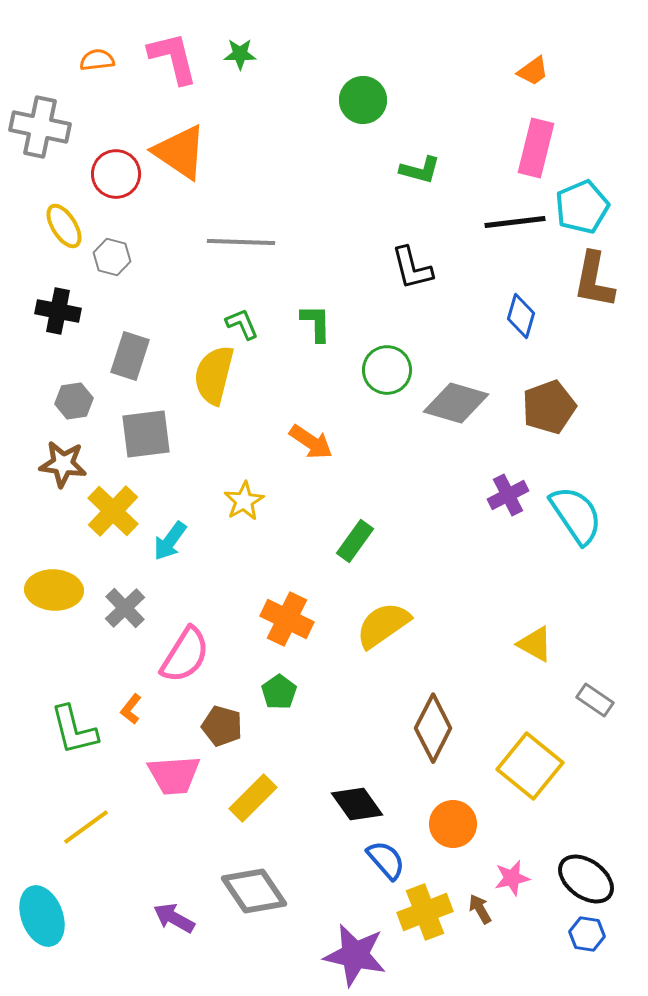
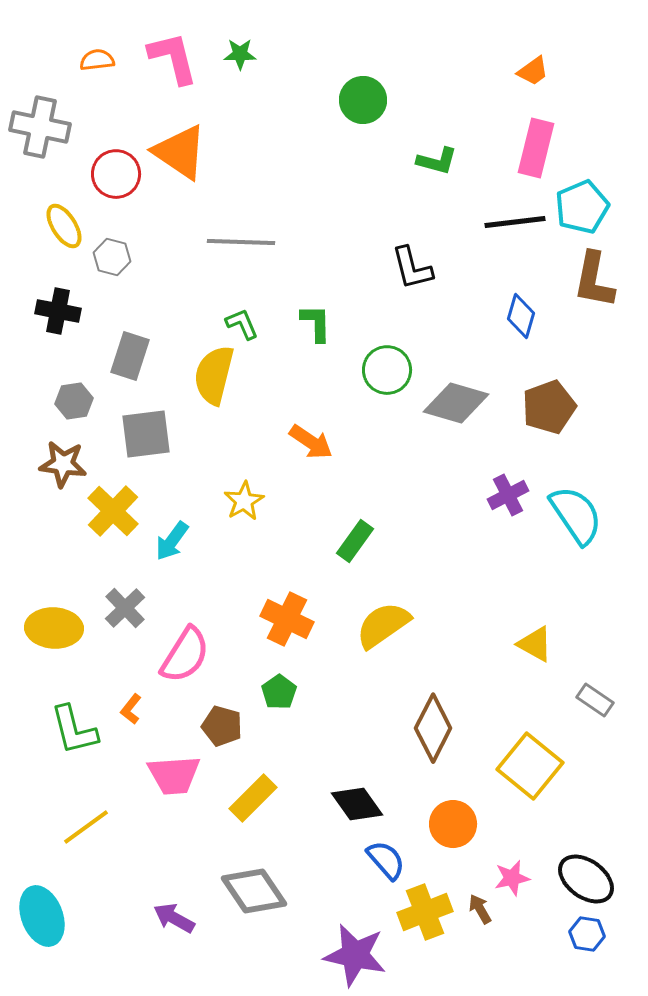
green L-shape at (420, 170): moved 17 px right, 9 px up
cyan arrow at (170, 541): moved 2 px right
yellow ellipse at (54, 590): moved 38 px down
